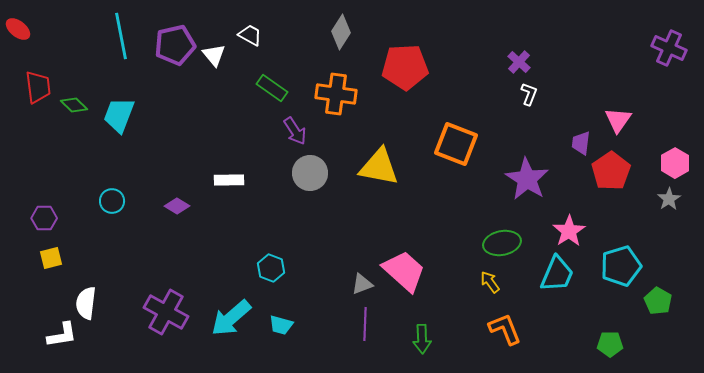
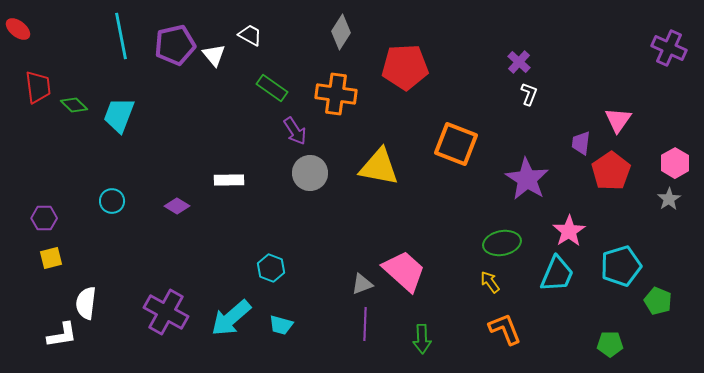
green pentagon at (658, 301): rotated 8 degrees counterclockwise
